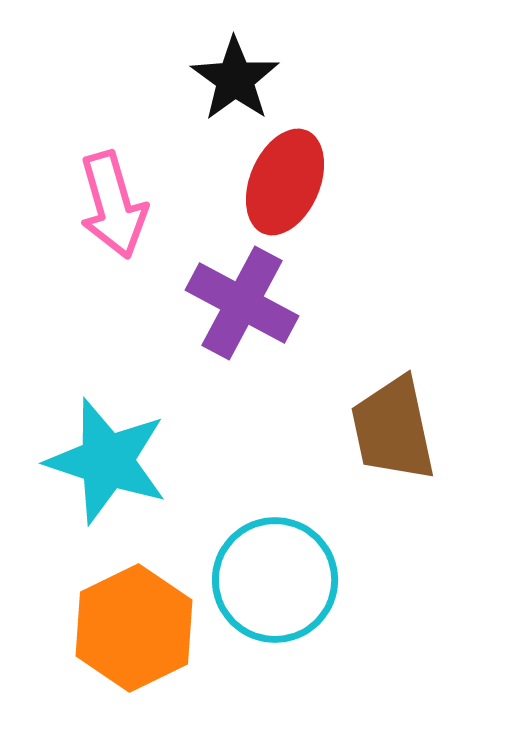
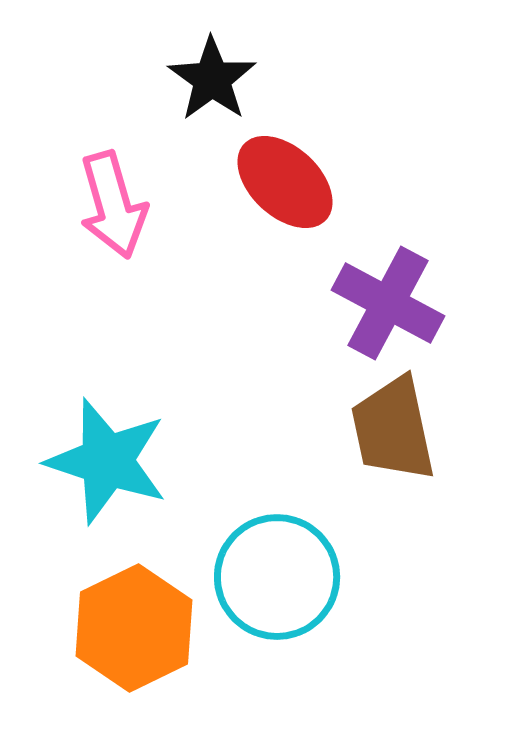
black star: moved 23 px left
red ellipse: rotated 70 degrees counterclockwise
purple cross: moved 146 px right
cyan circle: moved 2 px right, 3 px up
